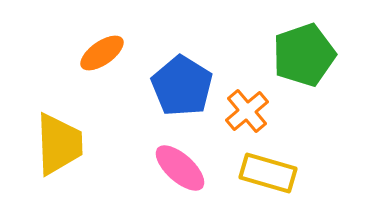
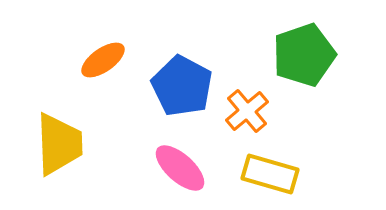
orange ellipse: moved 1 px right, 7 px down
blue pentagon: rotated 4 degrees counterclockwise
yellow rectangle: moved 2 px right, 1 px down
